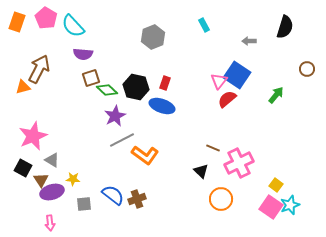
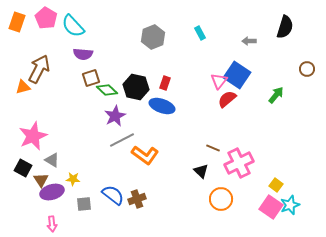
cyan rectangle: moved 4 px left, 8 px down
pink arrow: moved 2 px right, 1 px down
